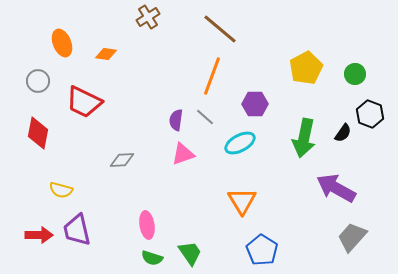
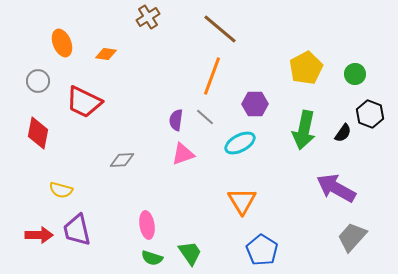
green arrow: moved 8 px up
